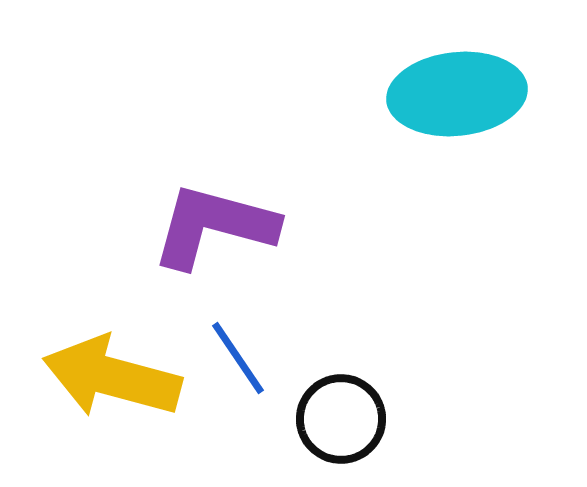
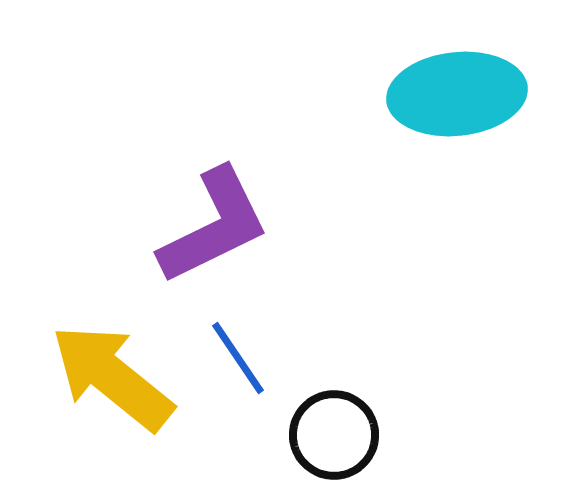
purple L-shape: rotated 139 degrees clockwise
yellow arrow: rotated 24 degrees clockwise
black circle: moved 7 px left, 16 px down
